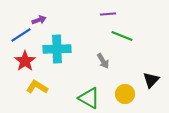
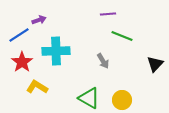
blue line: moved 2 px left
cyan cross: moved 1 px left, 2 px down
red star: moved 3 px left, 1 px down
black triangle: moved 4 px right, 16 px up
yellow circle: moved 3 px left, 6 px down
